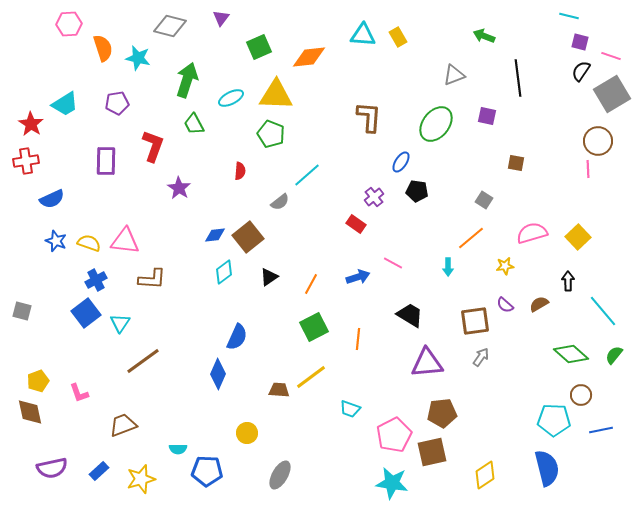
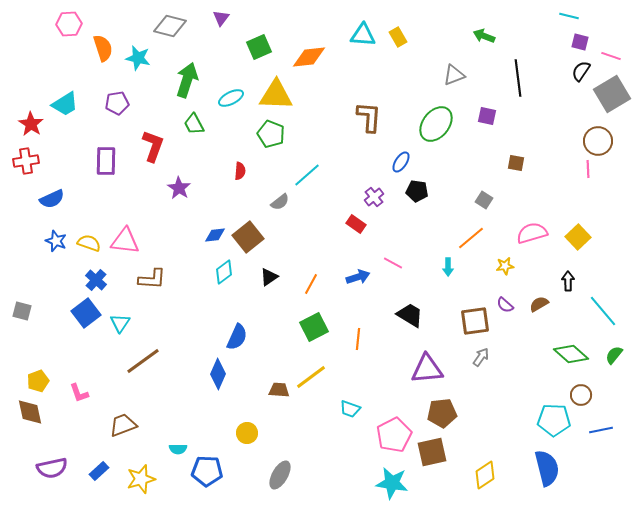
blue cross at (96, 280): rotated 20 degrees counterclockwise
purple triangle at (427, 363): moved 6 px down
